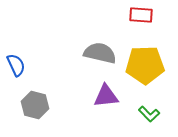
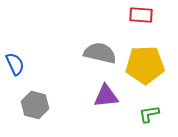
blue semicircle: moved 1 px left, 1 px up
green L-shape: rotated 125 degrees clockwise
